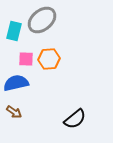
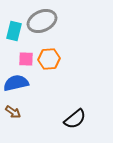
gray ellipse: moved 1 px down; rotated 16 degrees clockwise
brown arrow: moved 1 px left
